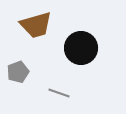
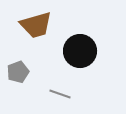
black circle: moved 1 px left, 3 px down
gray line: moved 1 px right, 1 px down
